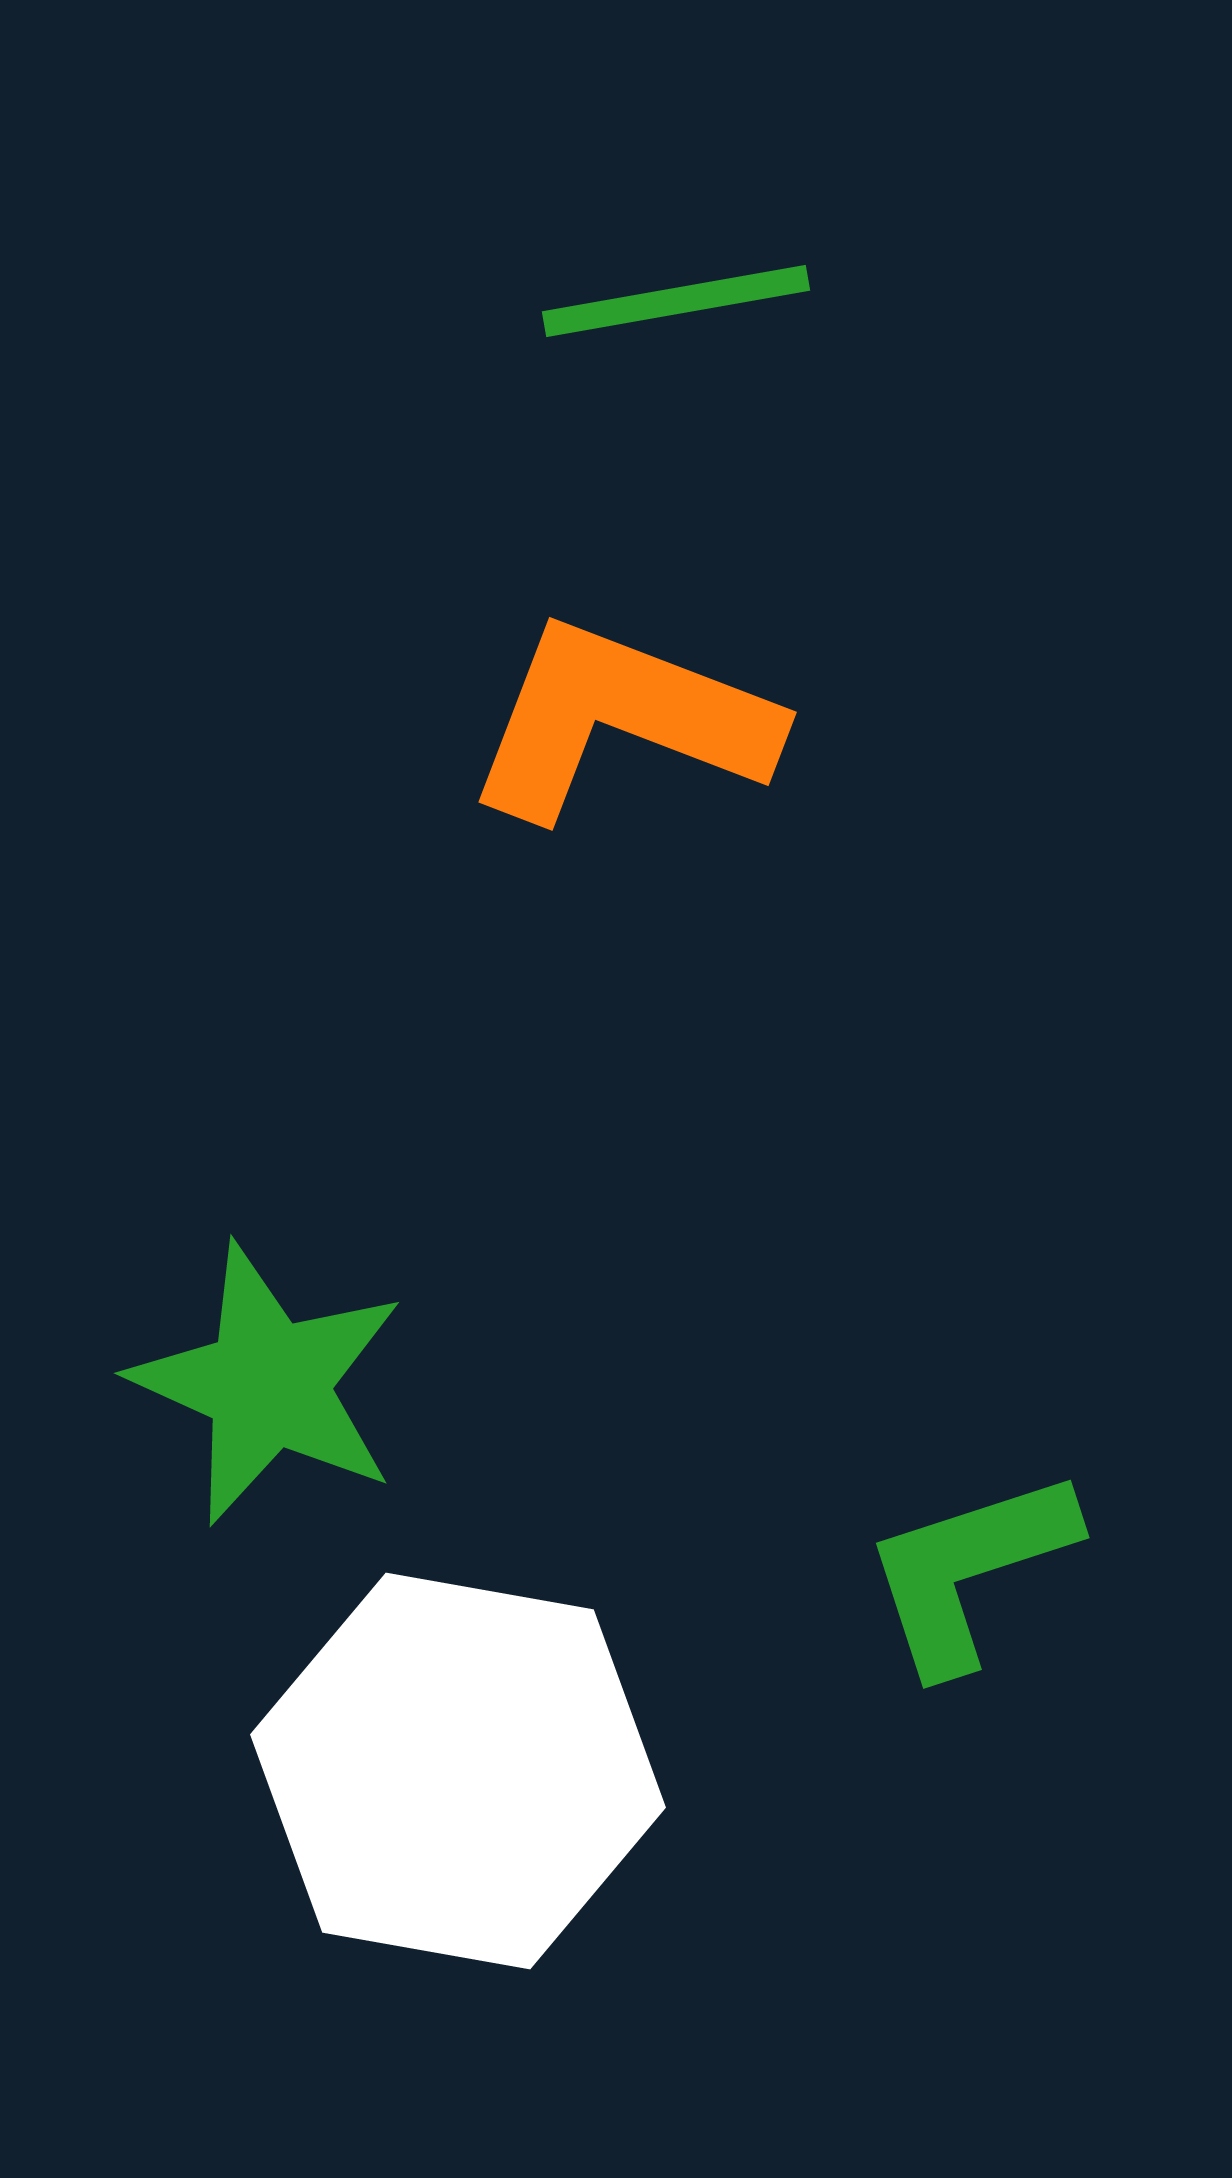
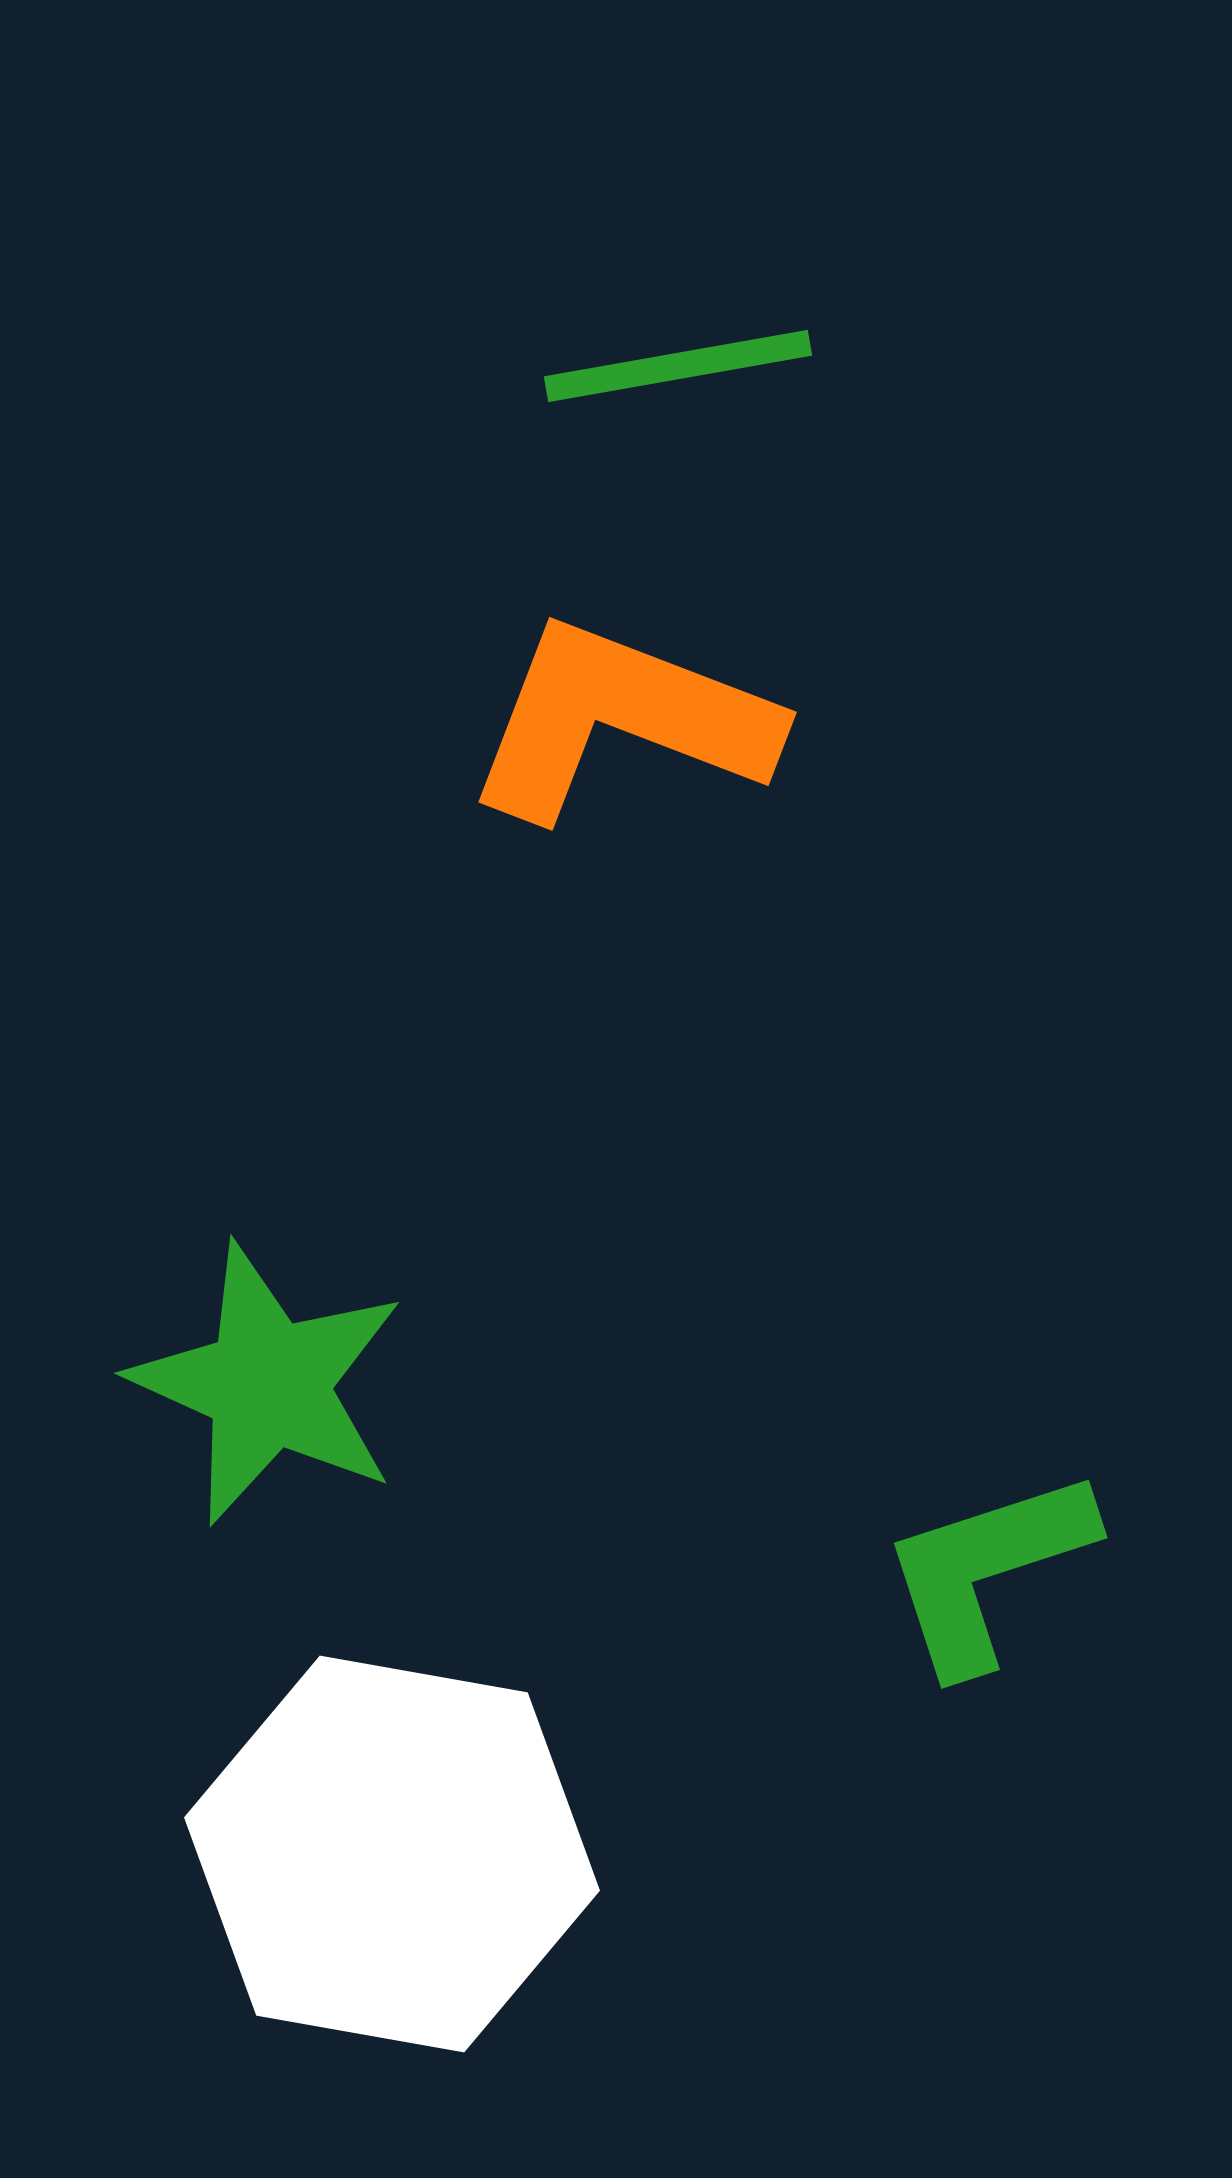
green line: moved 2 px right, 65 px down
green L-shape: moved 18 px right
white hexagon: moved 66 px left, 83 px down
